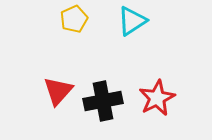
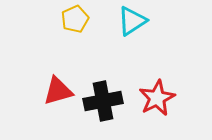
yellow pentagon: moved 1 px right
red triangle: rotated 32 degrees clockwise
